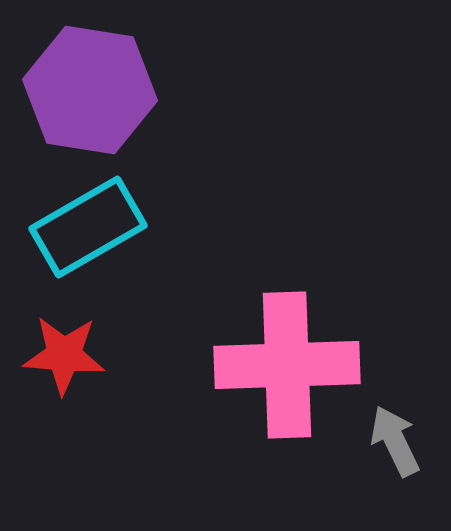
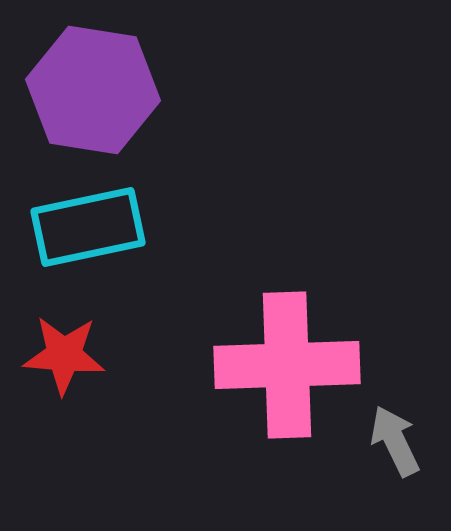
purple hexagon: moved 3 px right
cyan rectangle: rotated 18 degrees clockwise
